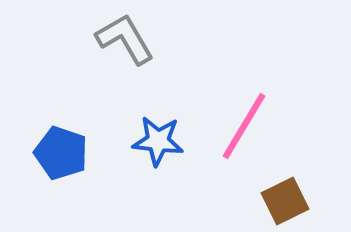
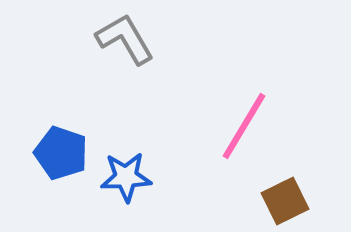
blue star: moved 32 px left, 36 px down; rotated 9 degrees counterclockwise
